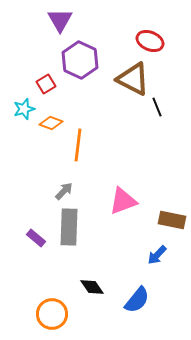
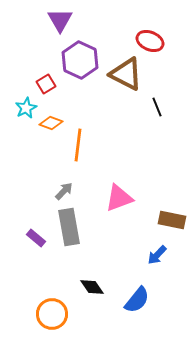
brown triangle: moved 7 px left, 5 px up
cyan star: moved 2 px right, 1 px up; rotated 10 degrees counterclockwise
pink triangle: moved 4 px left, 3 px up
gray rectangle: rotated 12 degrees counterclockwise
